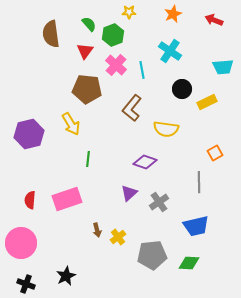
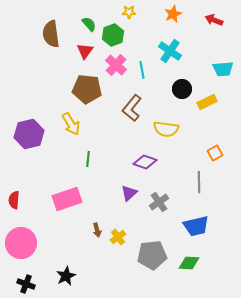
cyan trapezoid: moved 2 px down
red semicircle: moved 16 px left
